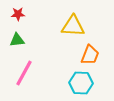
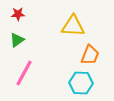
green triangle: rotated 28 degrees counterclockwise
